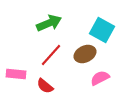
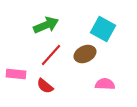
green arrow: moved 3 px left, 2 px down
cyan square: moved 1 px right, 1 px up
pink semicircle: moved 5 px right, 6 px down; rotated 30 degrees clockwise
